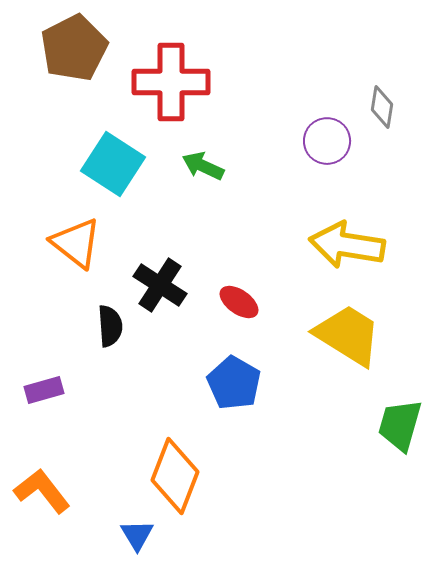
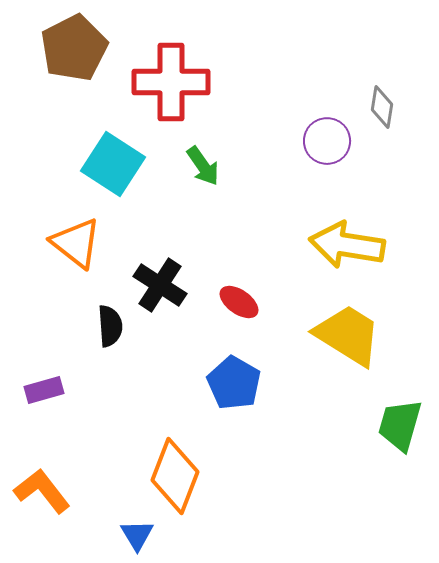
green arrow: rotated 150 degrees counterclockwise
